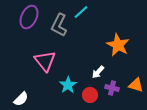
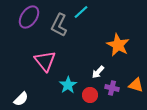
purple ellipse: rotated 10 degrees clockwise
